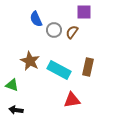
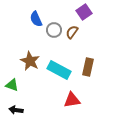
purple square: rotated 35 degrees counterclockwise
